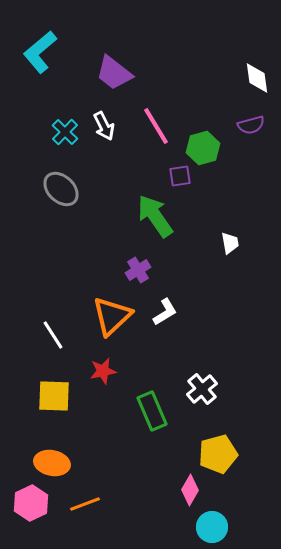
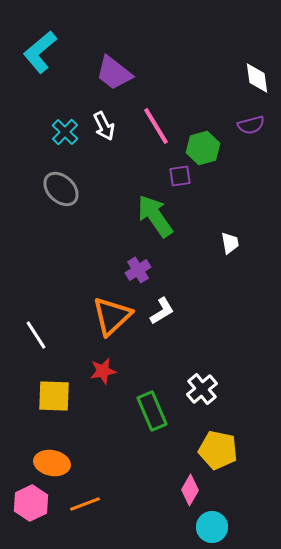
white L-shape: moved 3 px left, 1 px up
white line: moved 17 px left
yellow pentagon: moved 4 px up; rotated 27 degrees clockwise
